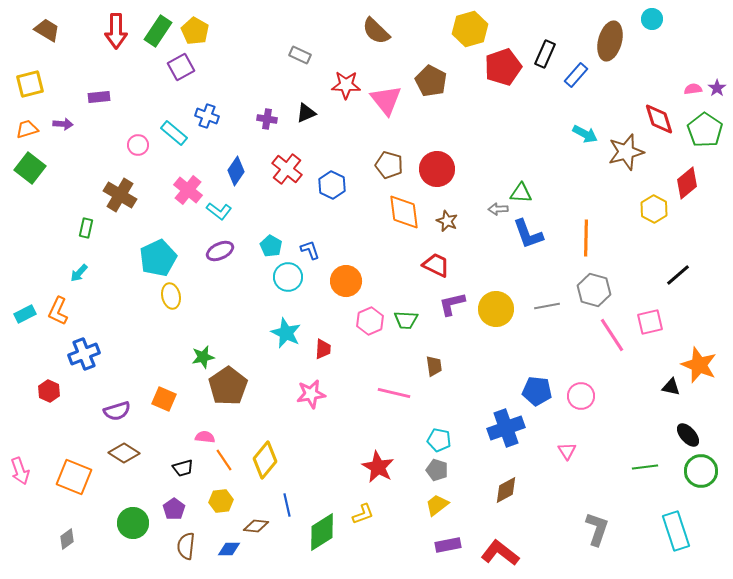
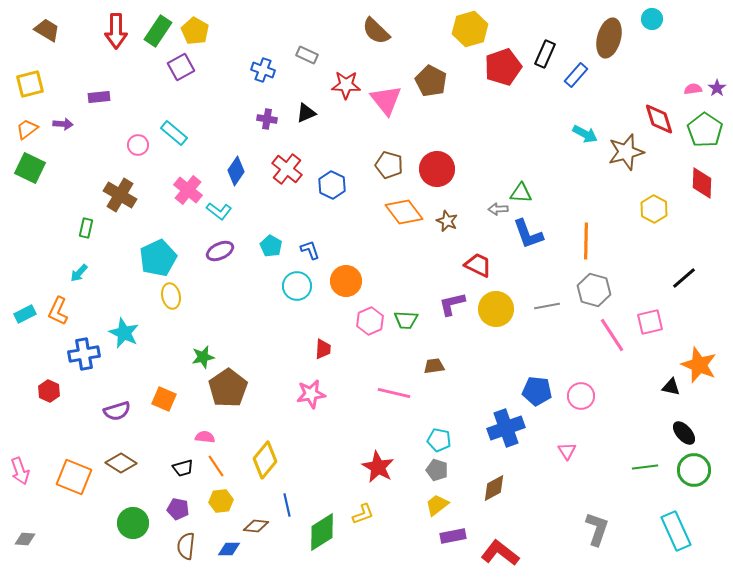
brown ellipse at (610, 41): moved 1 px left, 3 px up
gray rectangle at (300, 55): moved 7 px right
blue cross at (207, 116): moved 56 px right, 46 px up
orange trapezoid at (27, 129): rotated 20 degrees counterclockwise
green square at (30, 168): rotated 12 degrees counterclockwise
red diamond at (687, 183): moved 15 px right; rotated 48 degrees counterclockwise
orange diamond at (404, 212): rotated 30 degrees counterclockwise
orange line at (586, 238): moved 3 px down
red trapezoid at (436, 265): moved 42 px right
black line at (678, 275): moved 6 px right, 3 px down
cyan circle at (288, 277): moved 9 px right, 9 px down
cyan star at (286, 333): moved 162 px left
blue cross at (84, 354): rotated 12 degrees clockwise
brown trapezoid at (434, 366): rotated 90 degrees counterclockwise
brown pentagon at (228, 386): moved 2 px down
black ellipse at (688, 435): moved 4 px left, 2 px up
brown diamond at (124, 453): moved 3 px left, 10 px down
orange line at (224, 460): moved 8 px left, 6 px down
green circle at (701, 471): moved 7 px left, 1 px up
brown diamond at (506, 490): moved 12 px left, 2 px up
purple pentagon at (174, 509): moved 4 px right; rotated 25 degrees counterclockwise
cyan rectangle at (676, 531): rotated 6 degrees counterclockwise
gray diamond at (67, 539): moved 42 px left; rotated 40 degrees clockwise
purple rectangle at (448, 545): moved 5 px right, 9 px up
